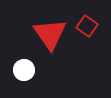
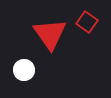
red square: moved 4 px up
